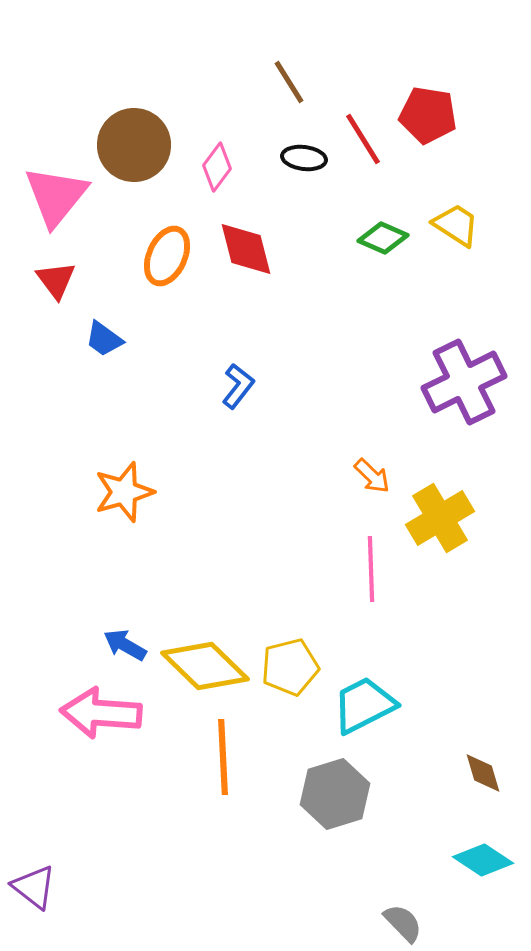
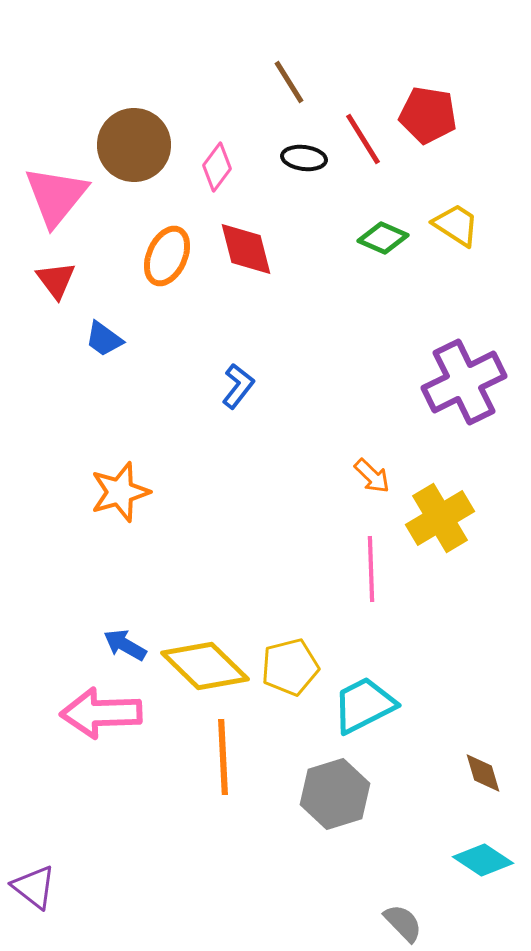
orange star: moved 4 px left
pink arrow: rotated 6 degrees counterclockwise
